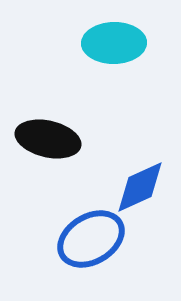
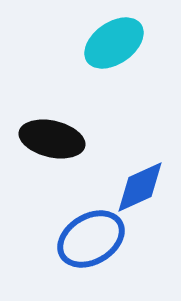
cyan ellipse: rotated 34 degrees counterclockwise
black ellipse: moved 4 px right
